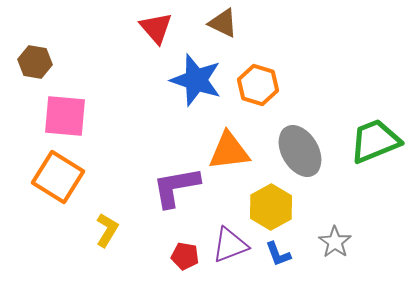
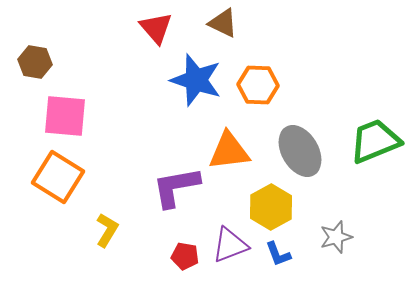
orange hexagon: rotated 15 degrees counterclockwise
gray star: moved 1 px right, 5 px up; rotated 20 degrees clockwise
